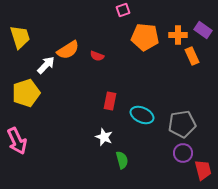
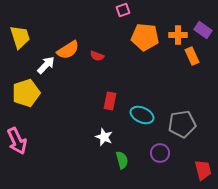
purple circle: moved 23 px left
